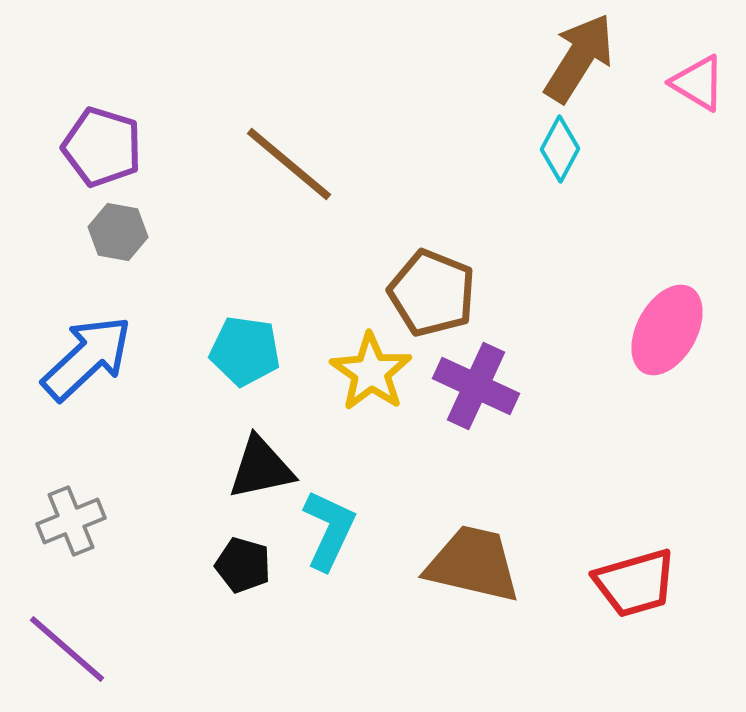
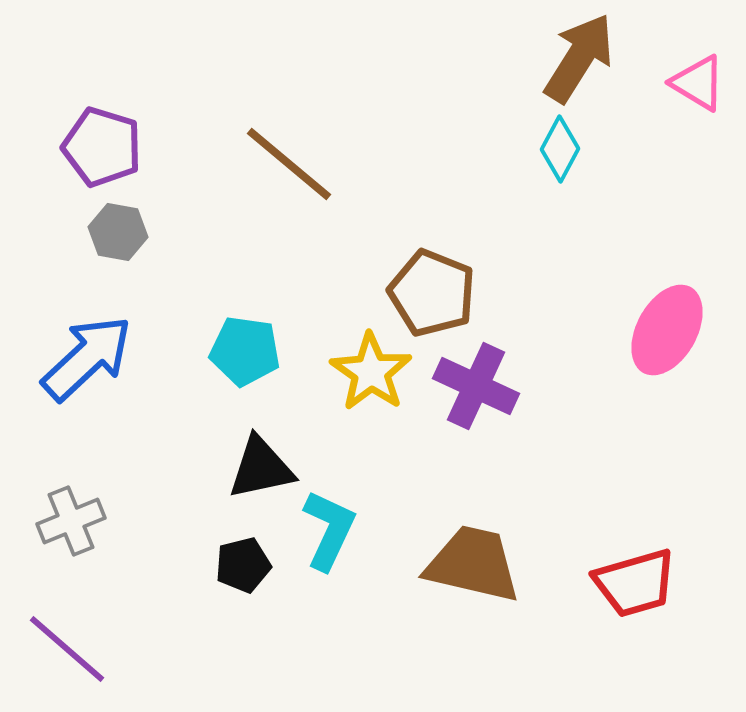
black pentagon: rotated 30 degrees counterclockwise
